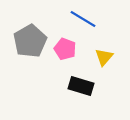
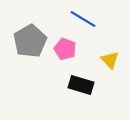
yellow triangle: moved 6 px right, 3 px down; rotated 24 degrees counterclockwise
black rectangle: moved 1 px up
